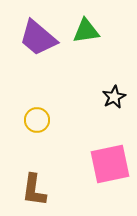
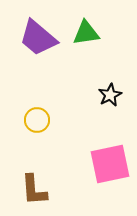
green triangle: moved 2 px down
black star: moved 4 px left, 2 px up
brown L-shape: rotated 12 degrees counterclockwise
